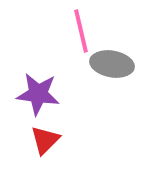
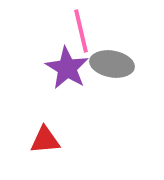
purple star: moved 29 px right, 26 px up; rotated 24 degrees clockwise
red triangle: rotated 40 degrees clockwise
